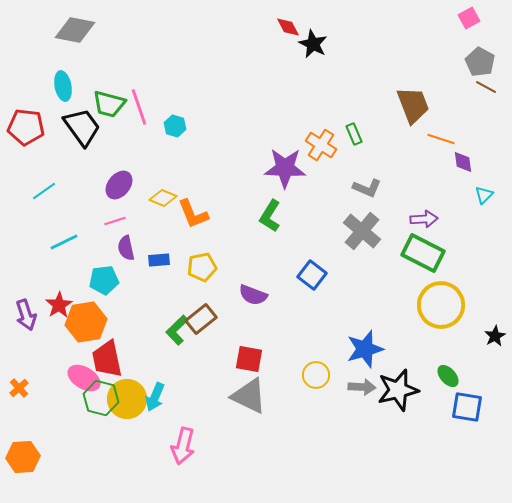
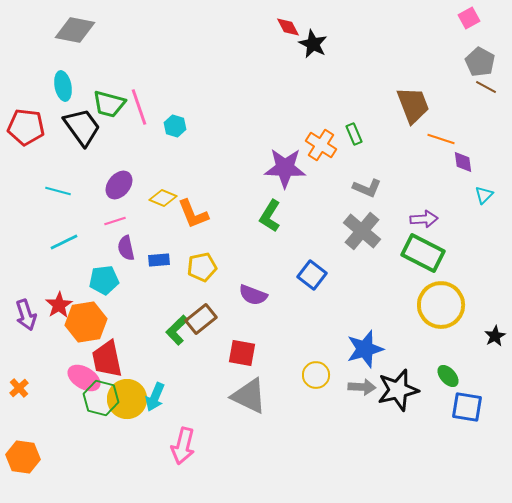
cyan line at (44, 191): moved 14 px right; rotated 50 degrees clockwise
red square at (249, 359): moved 7 px left, 6 px up
orange hexagon at (23, 457): rotated 12 degrees clockwise
